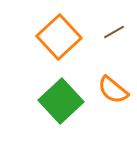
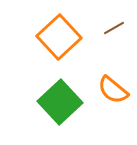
brown line: moved 4 px up
green square: moved 1 px left, 1 px down
